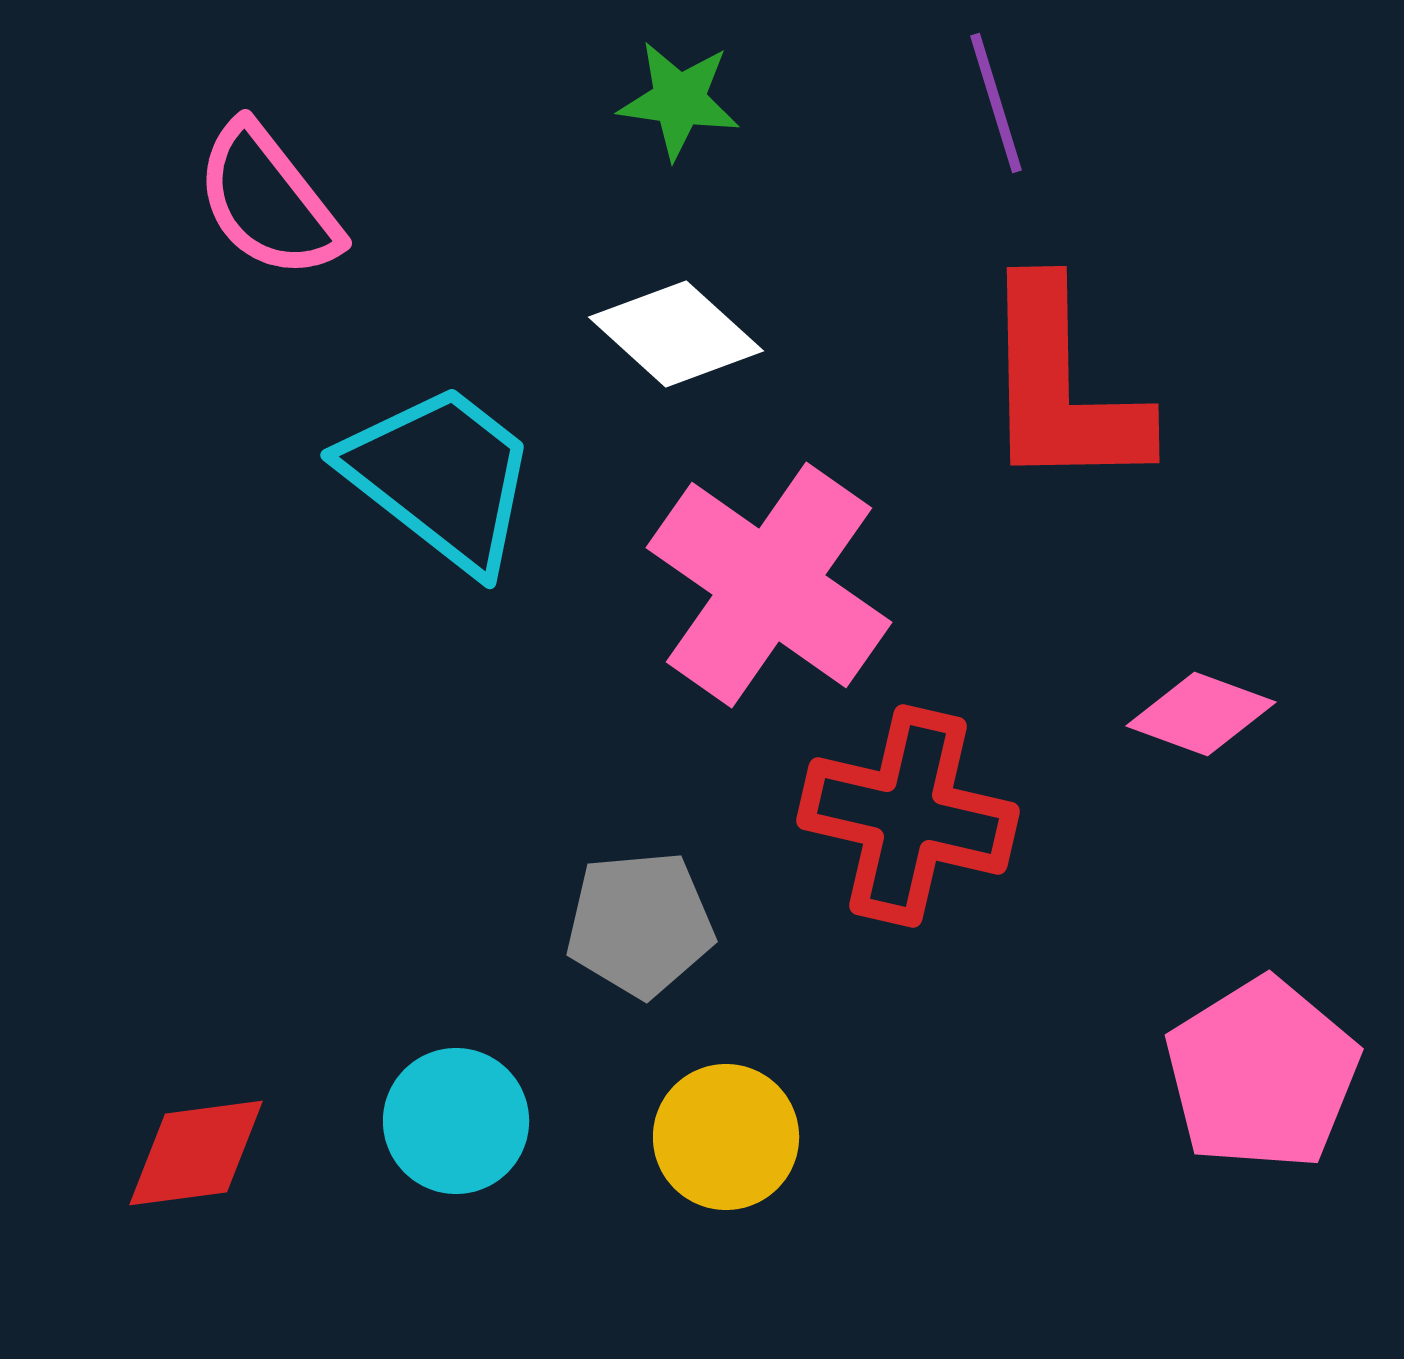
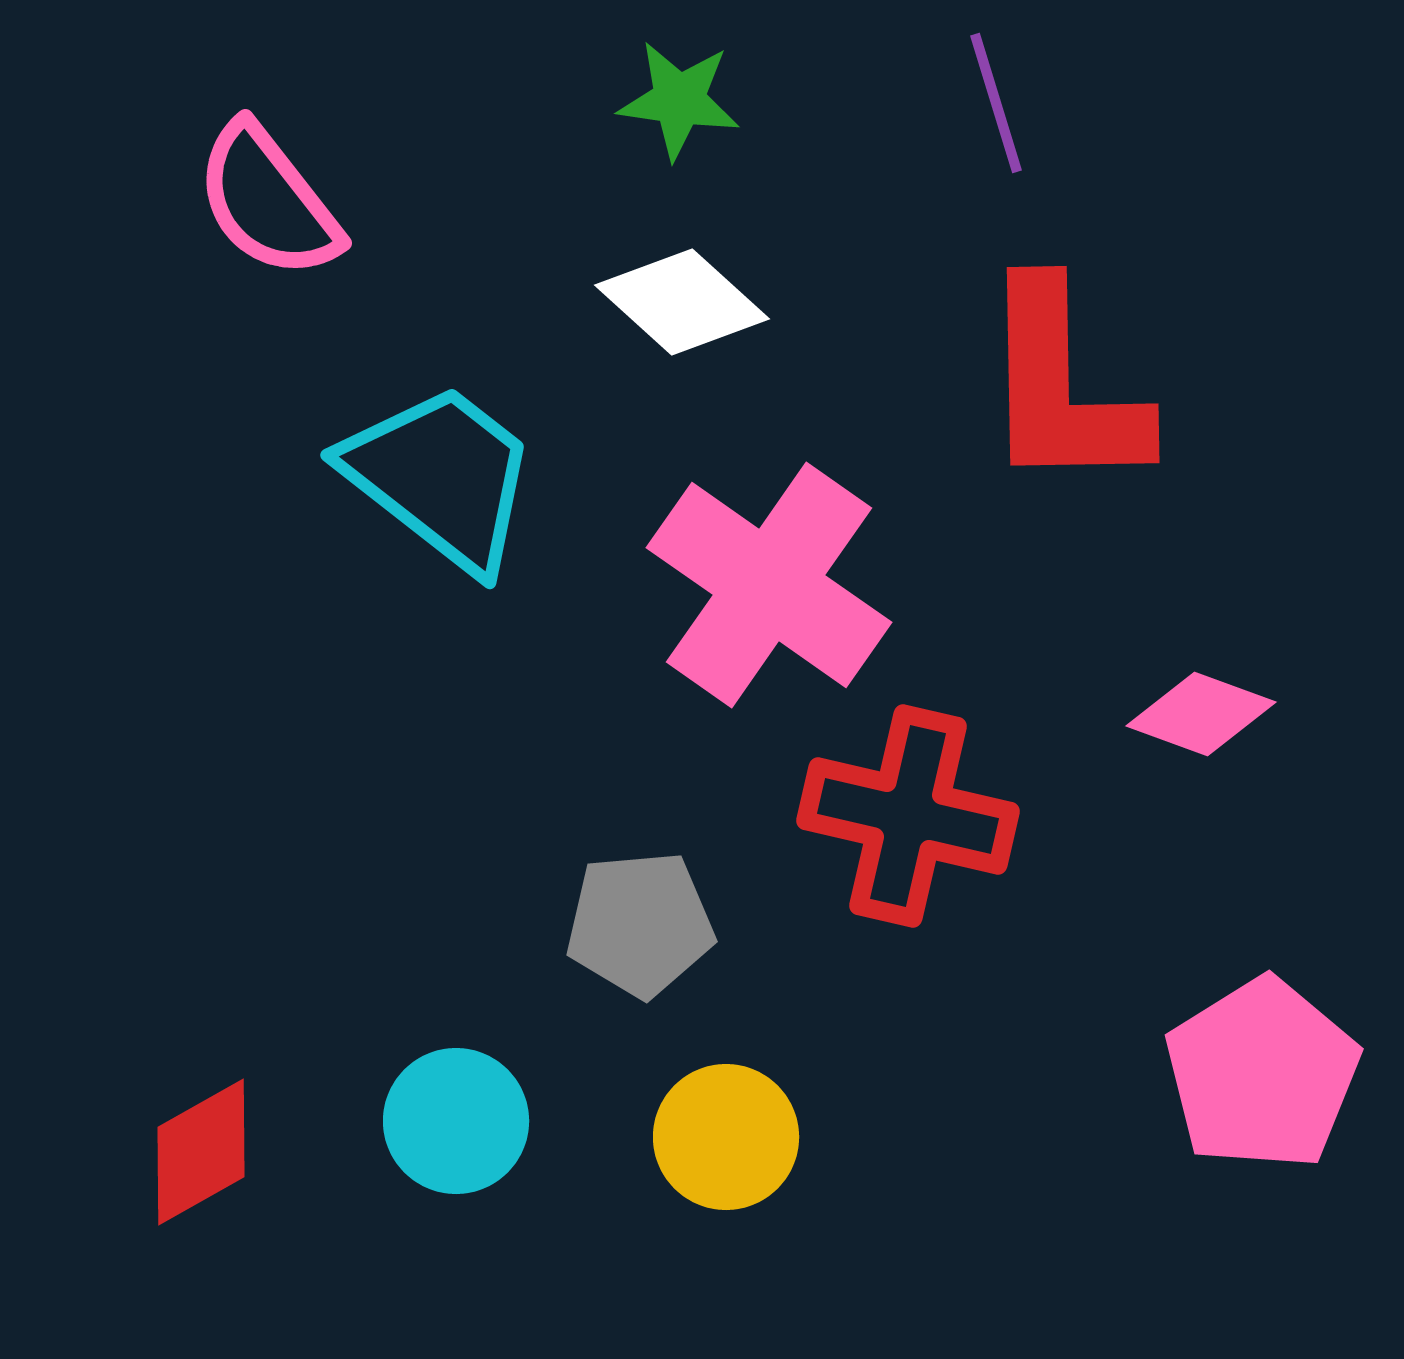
white diamond: moved 6 px right, 32 px up
red diamond: moved 5 px right, 1 px up; rotated 22 degrees counterclockwise
